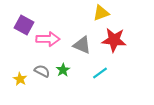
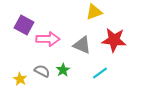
yellow triangle: moved 7 px left, 1 px up
